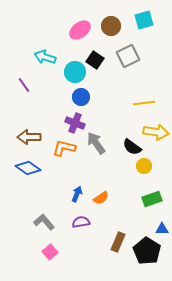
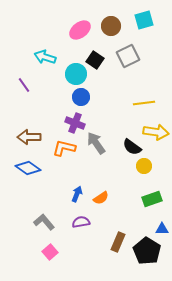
cyan circle: moved 1 px right, 2 px down
